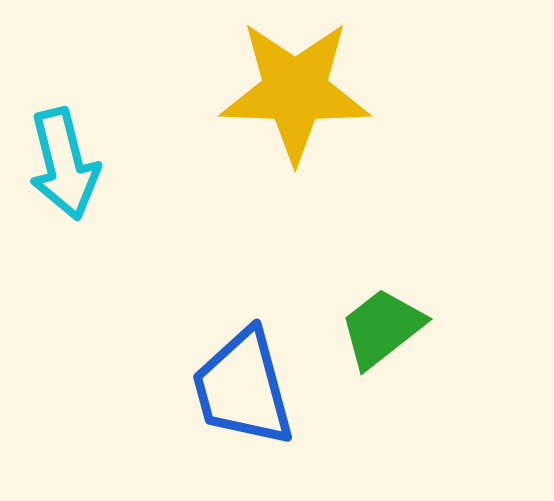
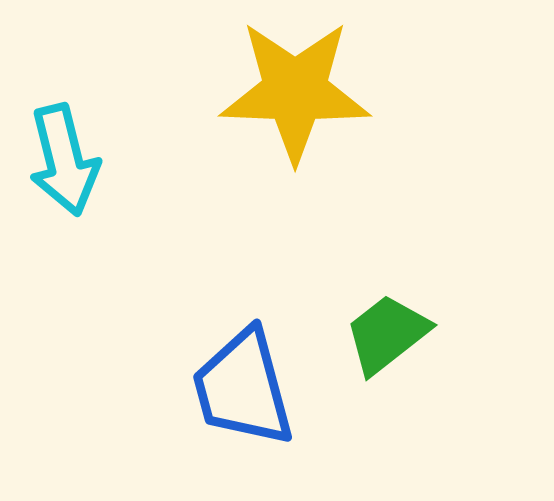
cyan arrow: moved 4 px up
green trapezoid: moved 5 px right, 6 px down
